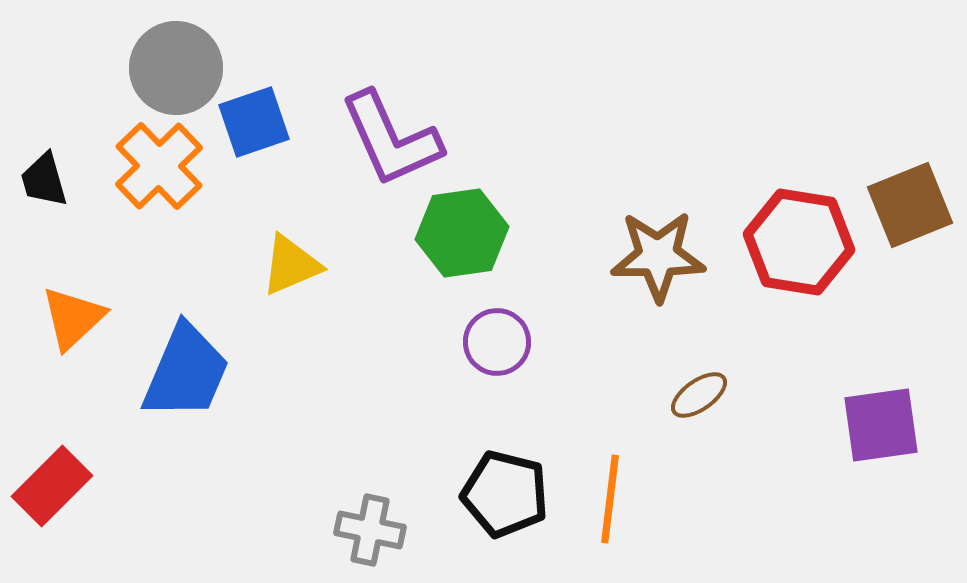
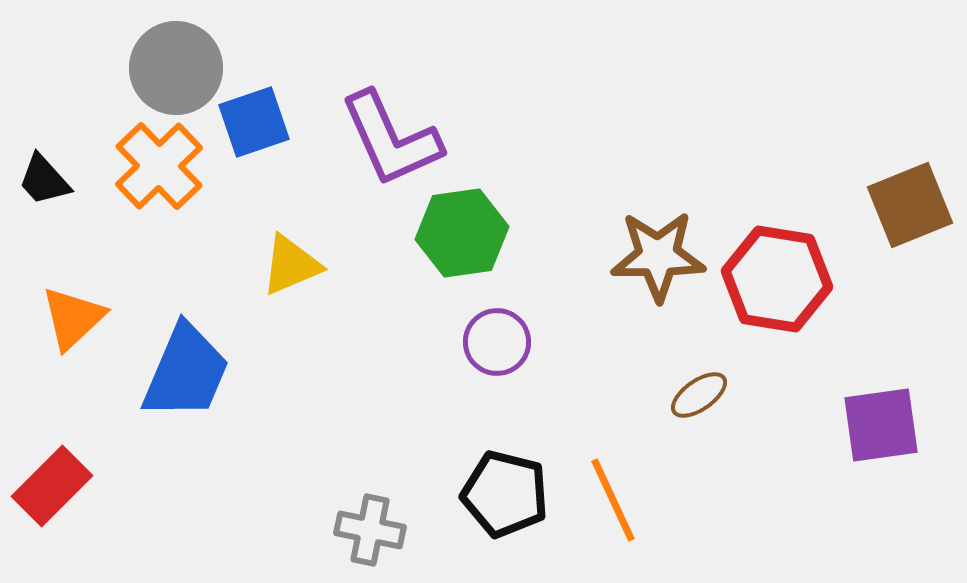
black trapezoid: rotated 26 degrees counterclockwise
red hexagon: moved 22 px left, 37 px down
orange line: moved 3 px right, 1 px down; rotated 32 degrees counterclockwise
